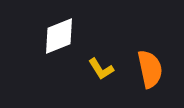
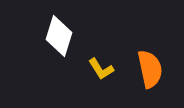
white diamond: rotated 51 degrees counterclockwise
